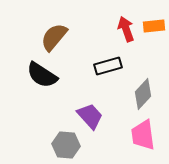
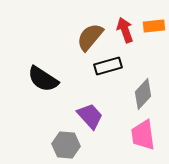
red arrow: moved 1 px left, 1 px down
brown semicircle: moved 36 px right
black semicircle: moved 1 px right, 4 px down
